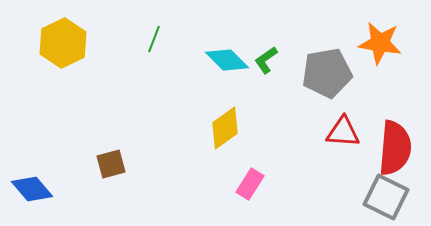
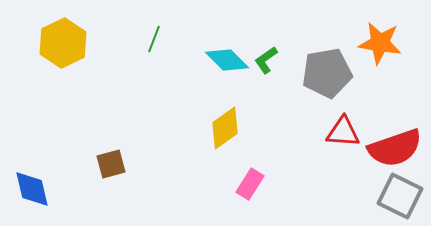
red semicircle: rotated 66 degrees clockwise
blue diamond: rotated 27 degrees clockwise
gray square: moved 14 px right, 1 px up
